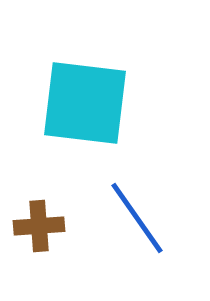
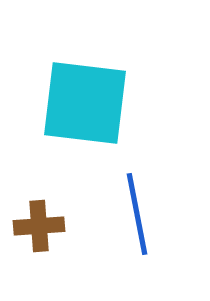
blue line: moved 4 px up; rotated 24 degrees clockwise
